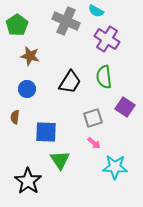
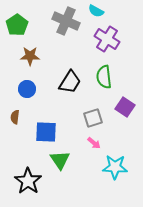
brown star: rotated 12 degrees counterclockwise
